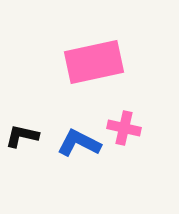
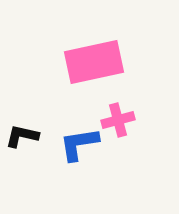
pink cross: moved 6 px left, 8 px up; rotated 28 degrees counterclockwise
blue L-shape: moved 1 px down; rotated 36 degrees counterclockwise
